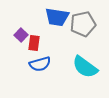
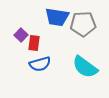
gray pentagon: rotated 10 degrees clockwise
